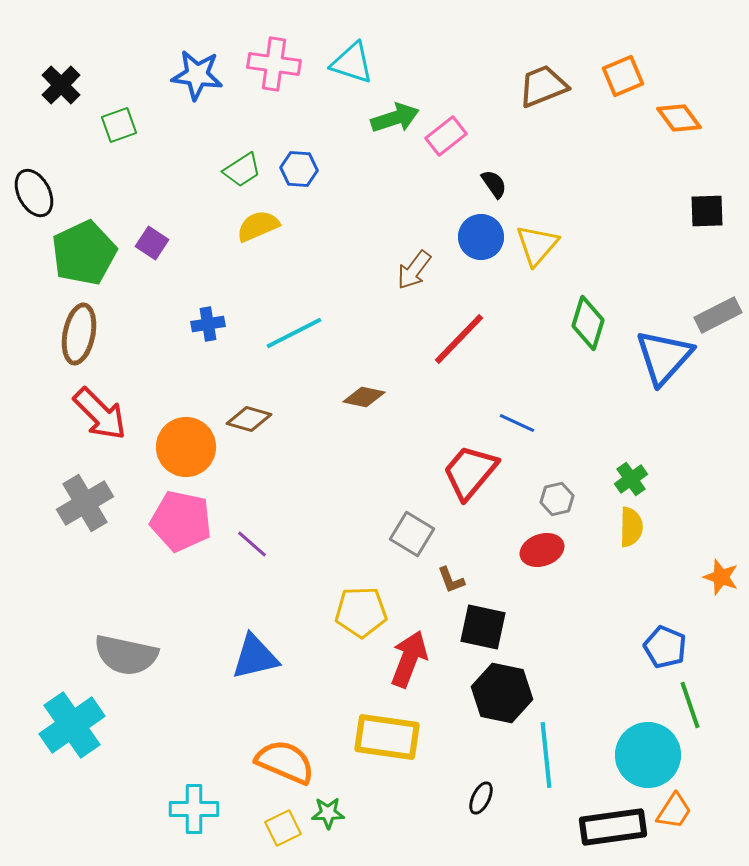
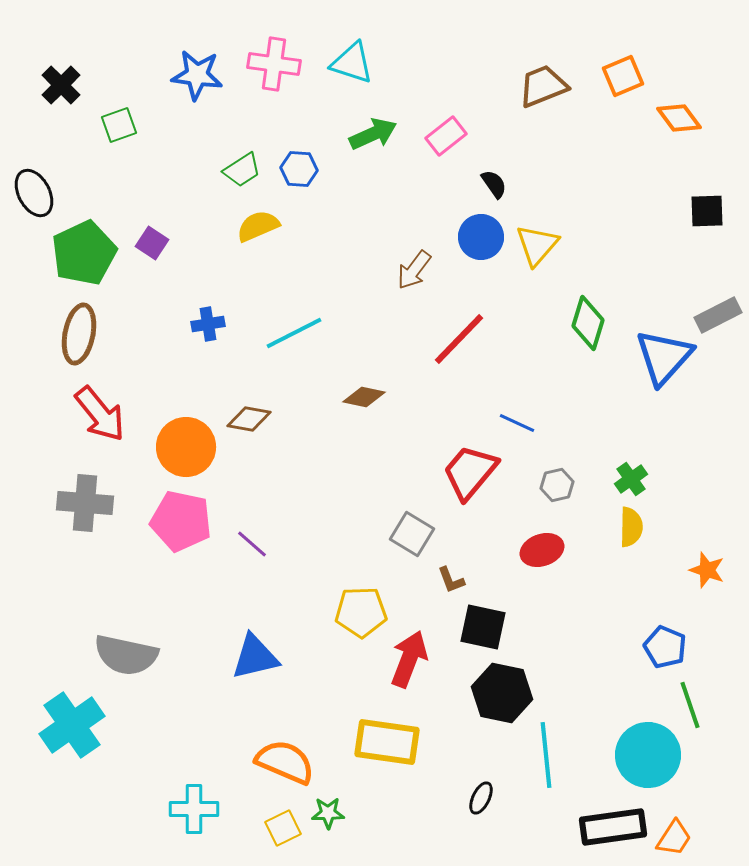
green arrow at (395, 118): moved 22 px left, 16 px down; rotated 6 degrees counterclockwise
red arrow at (100, 414): rotated 6 degrees clockwise
brown diamond at (249, 419): rotated 6 degrees counterclockwise
gray hexagon at (557, 499): moved 14 px up
gray cross at (85, 503): rotated 36 degrees clockwise
orange star at (721, 577): moved 14 px left, 7 px up
yellow rectangle at (387, 737): moved 5 px down
orange trapezoid at (674, 811): moved 27 px down
